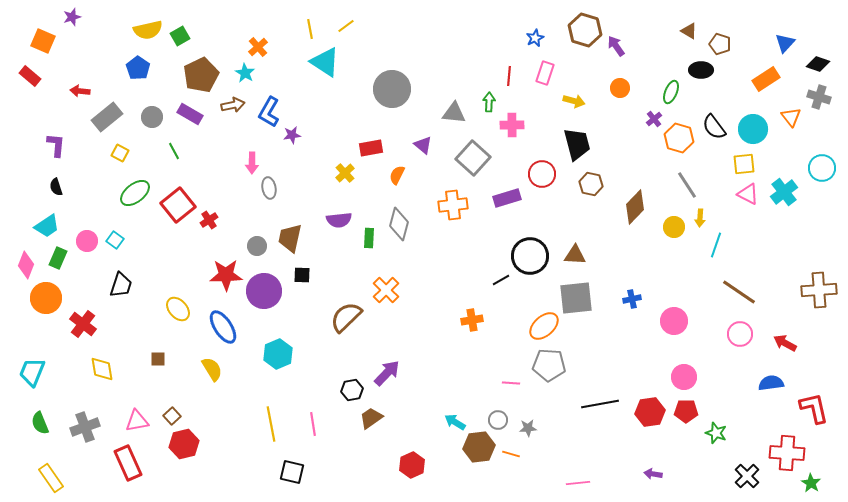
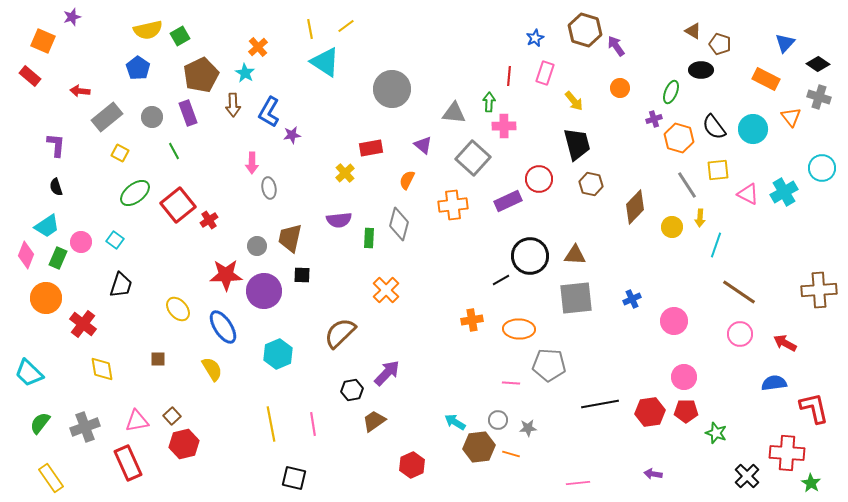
brown triangle at (689, 31): moved 4 px right
black diamond at (818, 64): rotated 15 degrees clockwise
orange rectangle at (766, 79): rotated 60 degrees clockwise
yellow arrow at (574, 101): rotated 35 degrees clockwise
brown arrow at (233, 105): rotated 100 degrees clockwise
purple rectangle at (190, 114): moved 2 px left, 1 px up; rotated 40 degrees clockwise
purple cross at (654, 119): rotated 21 degrees clockwise
pink cross at (512, 125): moved 8 px left, 1 px down
yellow square at (744, 164): moved 26 px left, 6 px down
red circle at (542, 174): moved 3 px left, 5 px down
orange semicircle at (397, 175): moved 10 px right, 5 px down
cyan cross at (784, 192): rotated 8 degrees clockwise
purple rectangle at (507, 198): moved 1 px right, 3 px down; rotated 8 degrees counterclockwise
yellow circle at (674, 227): moved 2 px left
pink circle at (87, 241): moved 6 px left, 1 px down
pink diamond at (26, 265): moved 10 px up
blue cross at (632, 299): rotated 12 degrees counterclockwise
brown semicircle at (346, 317): moved 6 px left, 16 px down
orange ellipse at (544, 326): moved 25 px left, 3 px down; rotated 44 degrees clockwise
cyan trapezoid at (32, 372): moved 3 px left, 1 px down; rotated 68 degrees counterclockwise
blue semicircle at (771, 383): moved 3 px right
brown trapezoid at (371, 418): moved 3 px right, 3 px down
green semicircle at (40, 423): rotated 60 degrees clockwise
black square at (292, 472): moved 2 px right, 6 px down
